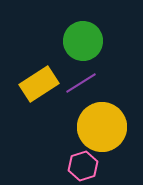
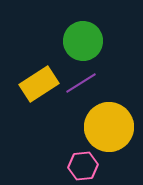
yellow circle: moved 7 px right
pink hexagon: rotated 12 degrees clockwise
